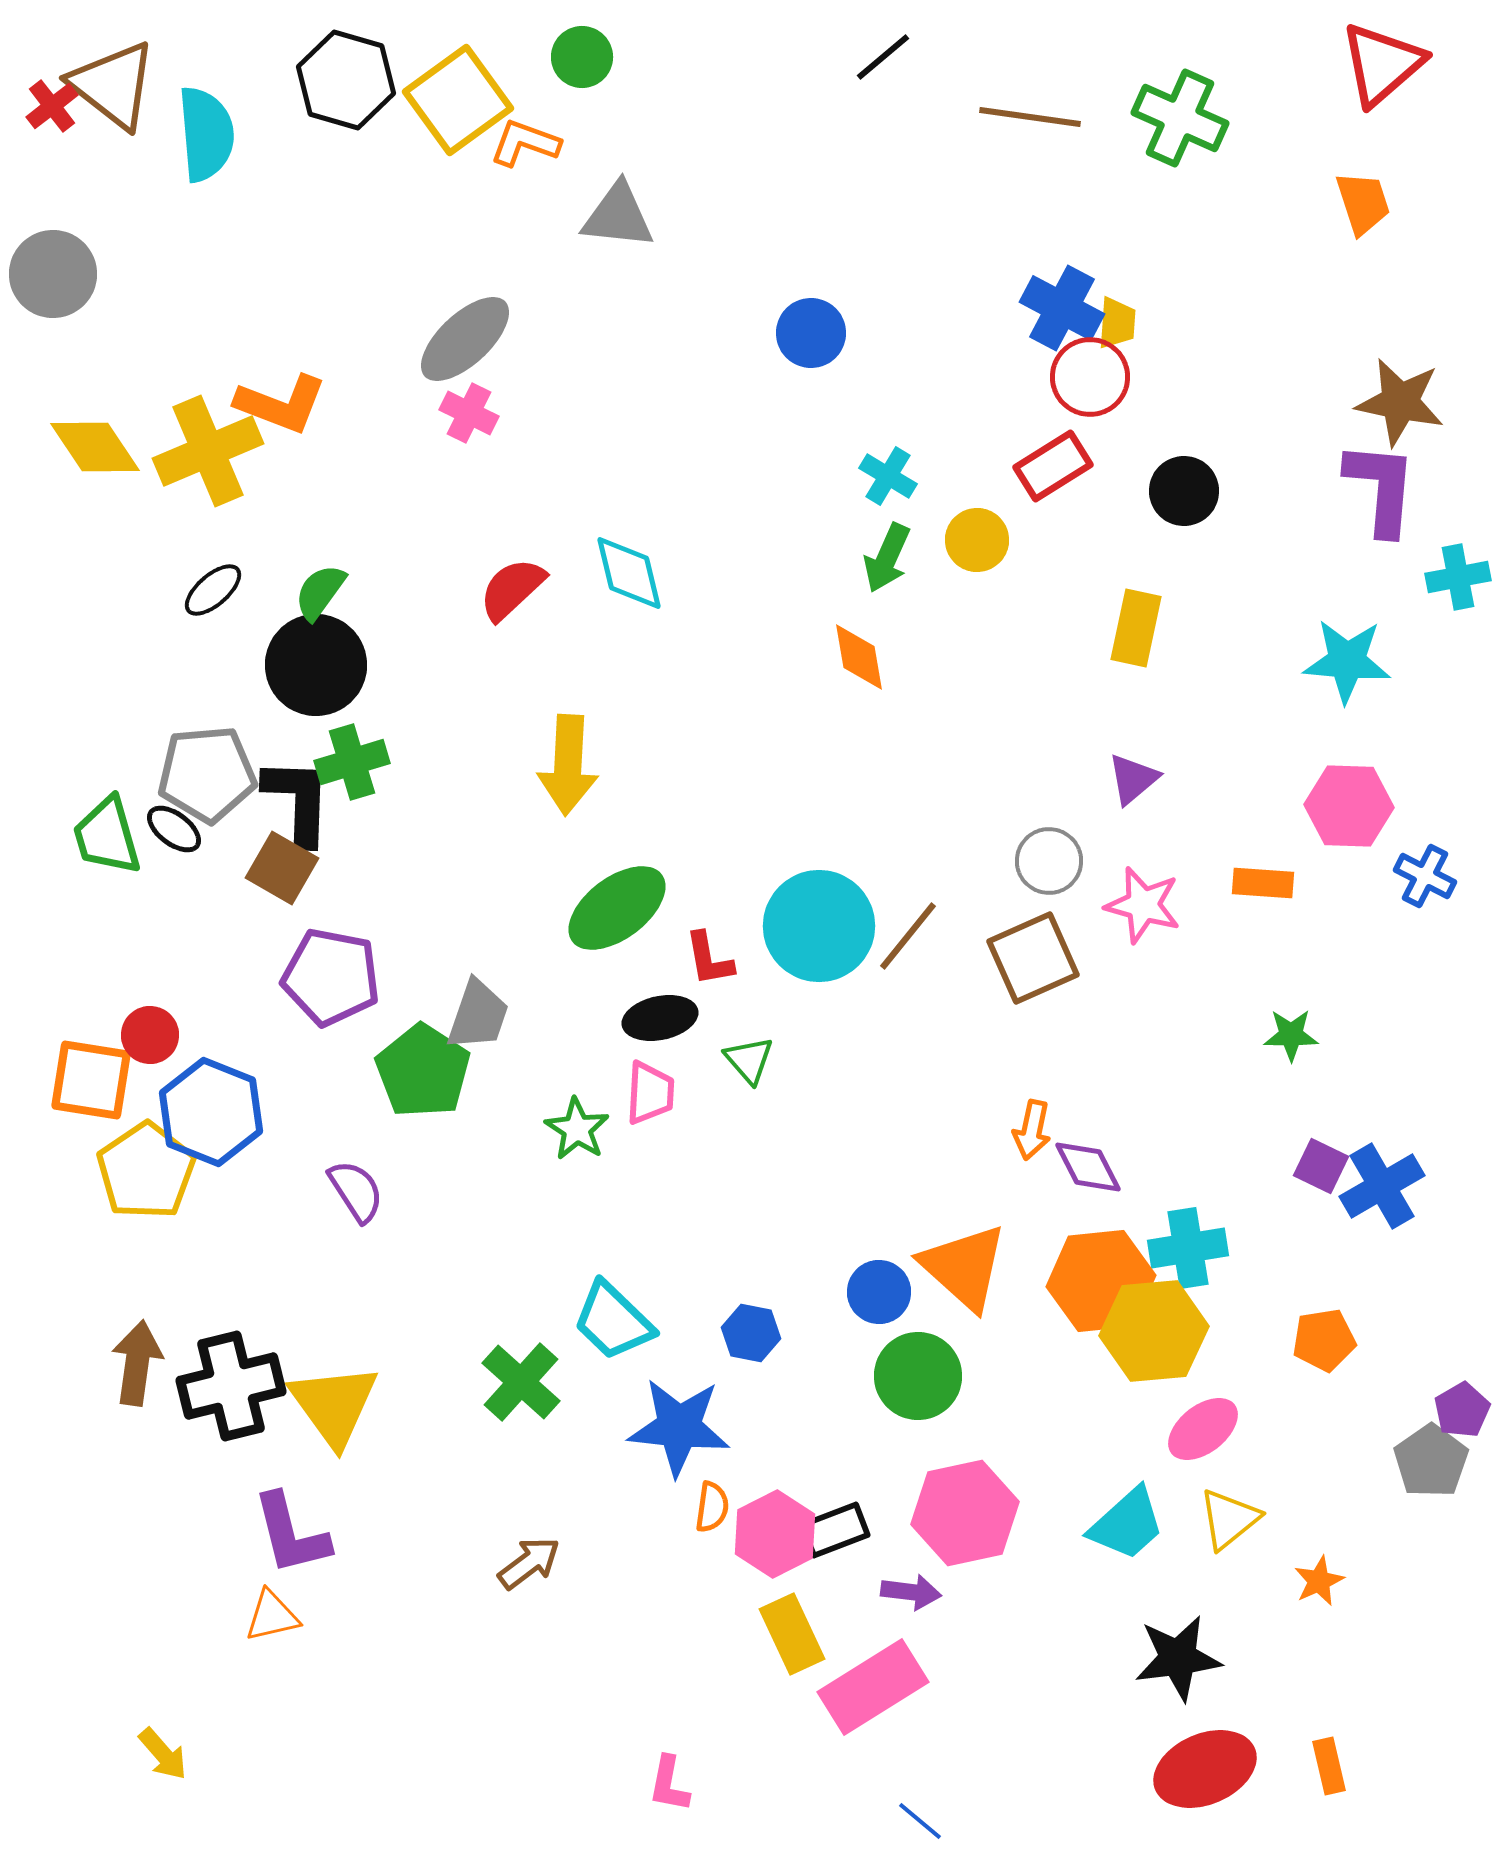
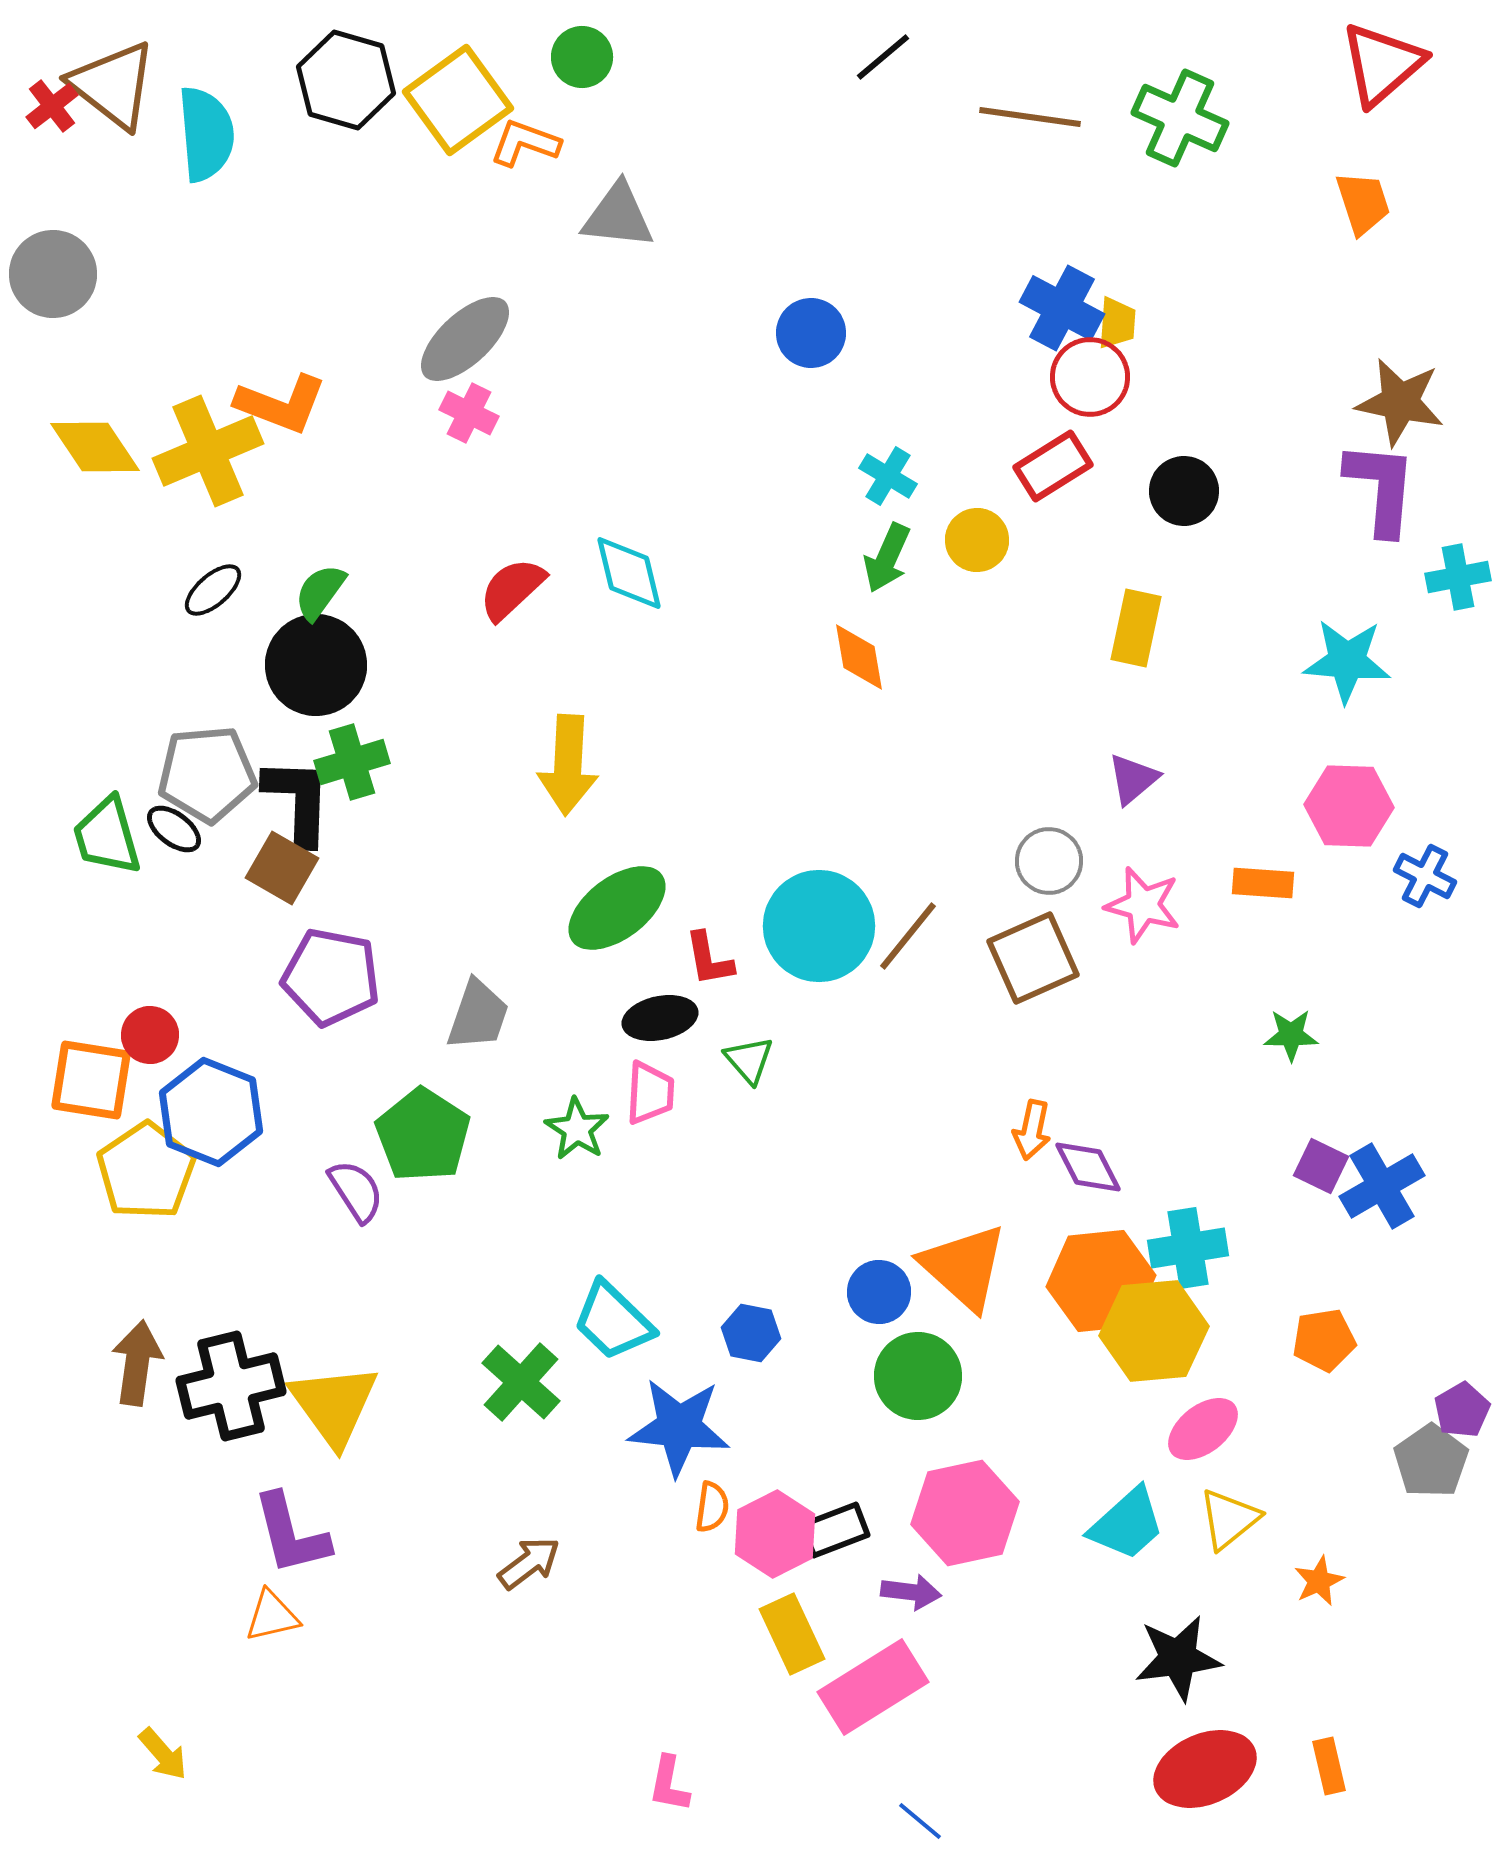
green pentagon at (423, 1071): moved 64 px down
